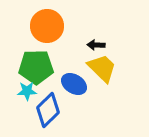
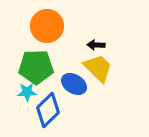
yellow trapezoid: moved 4 px left
cyan star: moved 1 px down
